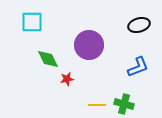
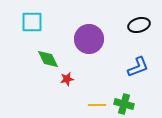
purple circle: moved 6 px up
